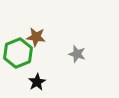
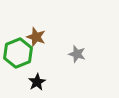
brown star: rotated 12 degrees clockwise
